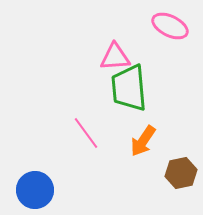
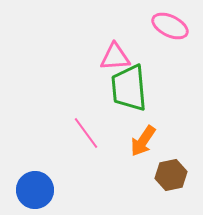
brown hexagon: moved 10 px left, 2 px down
